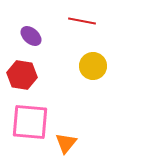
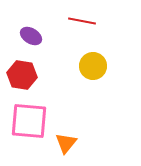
purple ellipse: rotated 10 degrees counterclockwise
pink square: moved 1 px left, 1 px up
